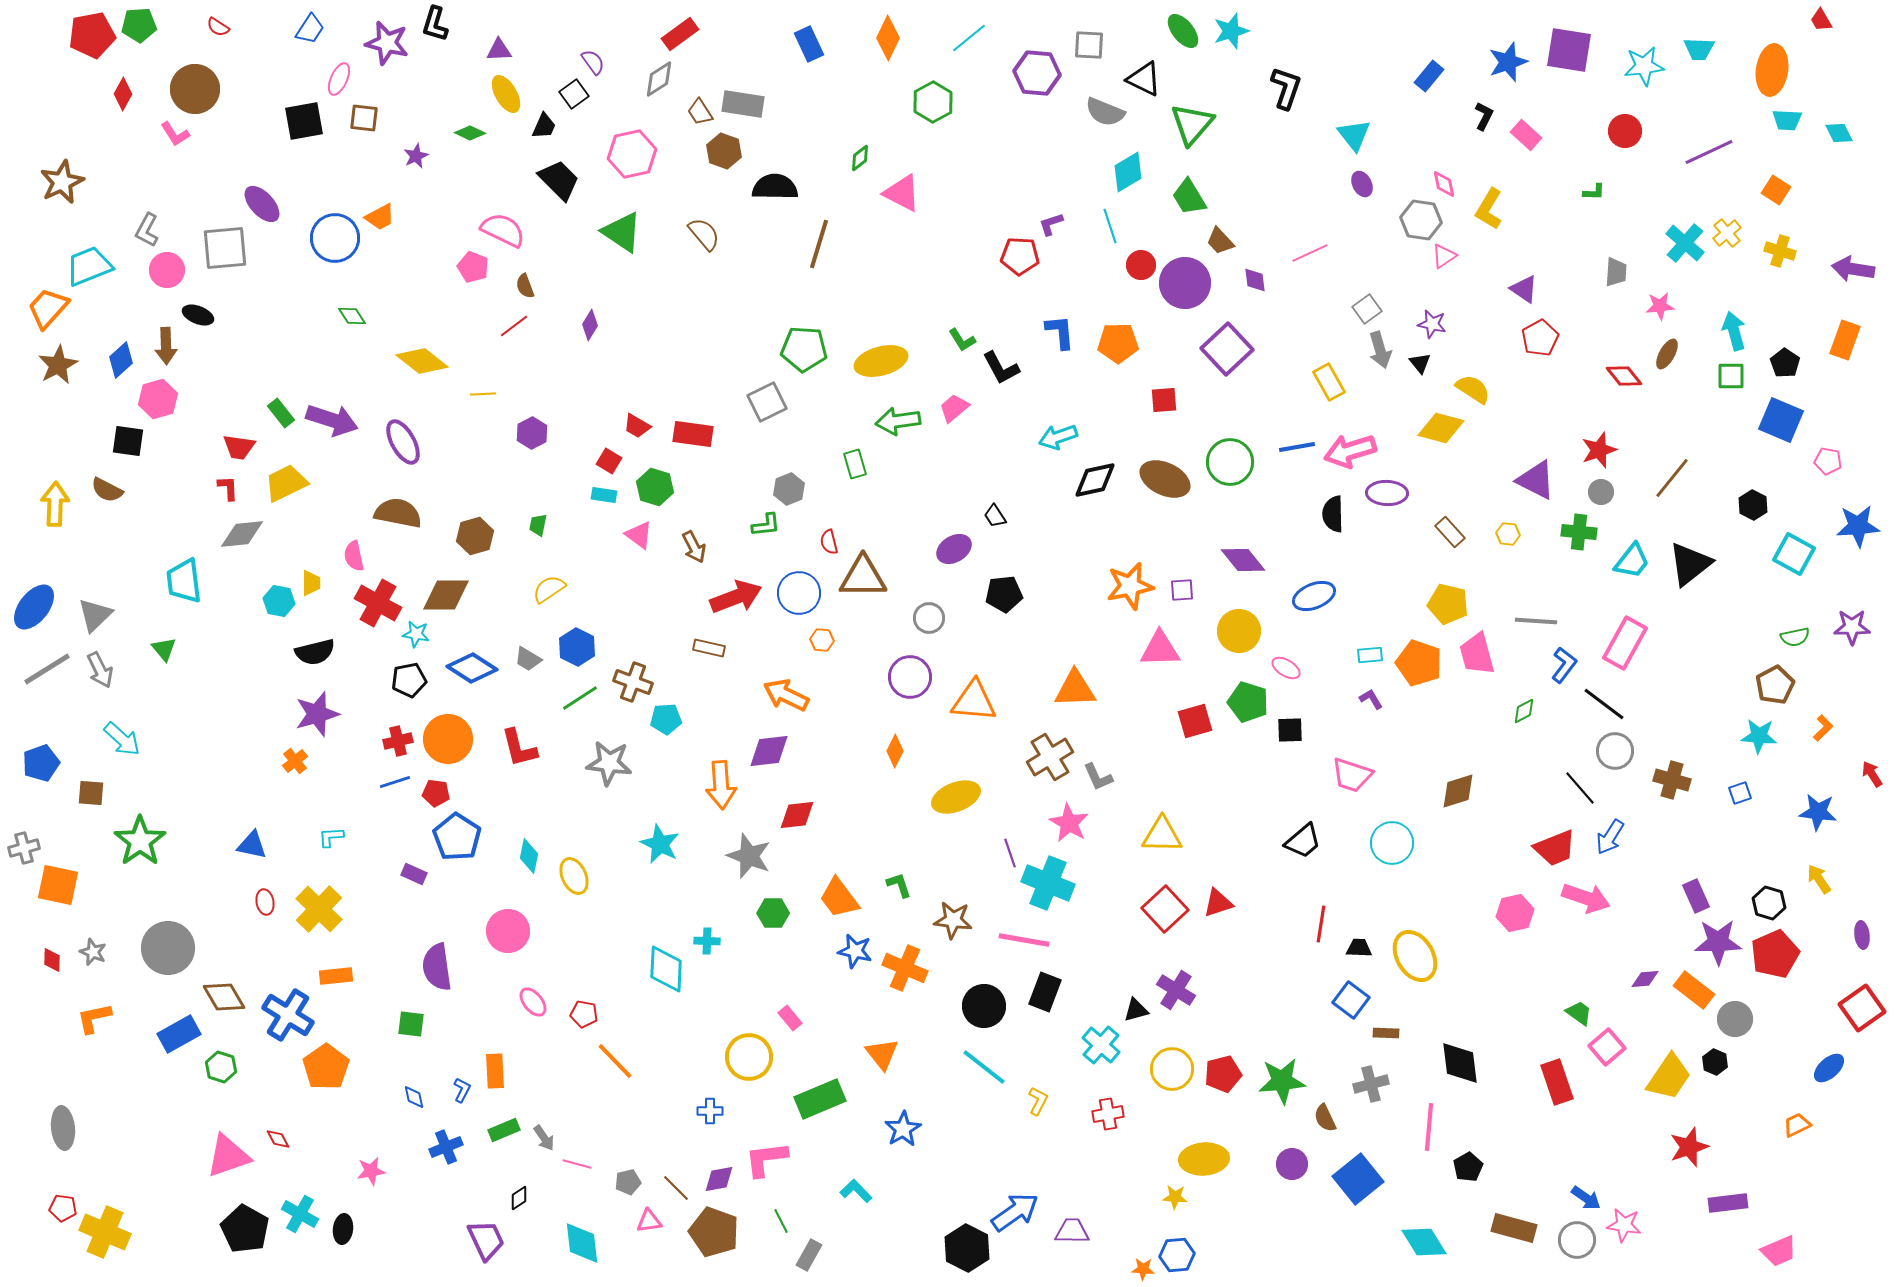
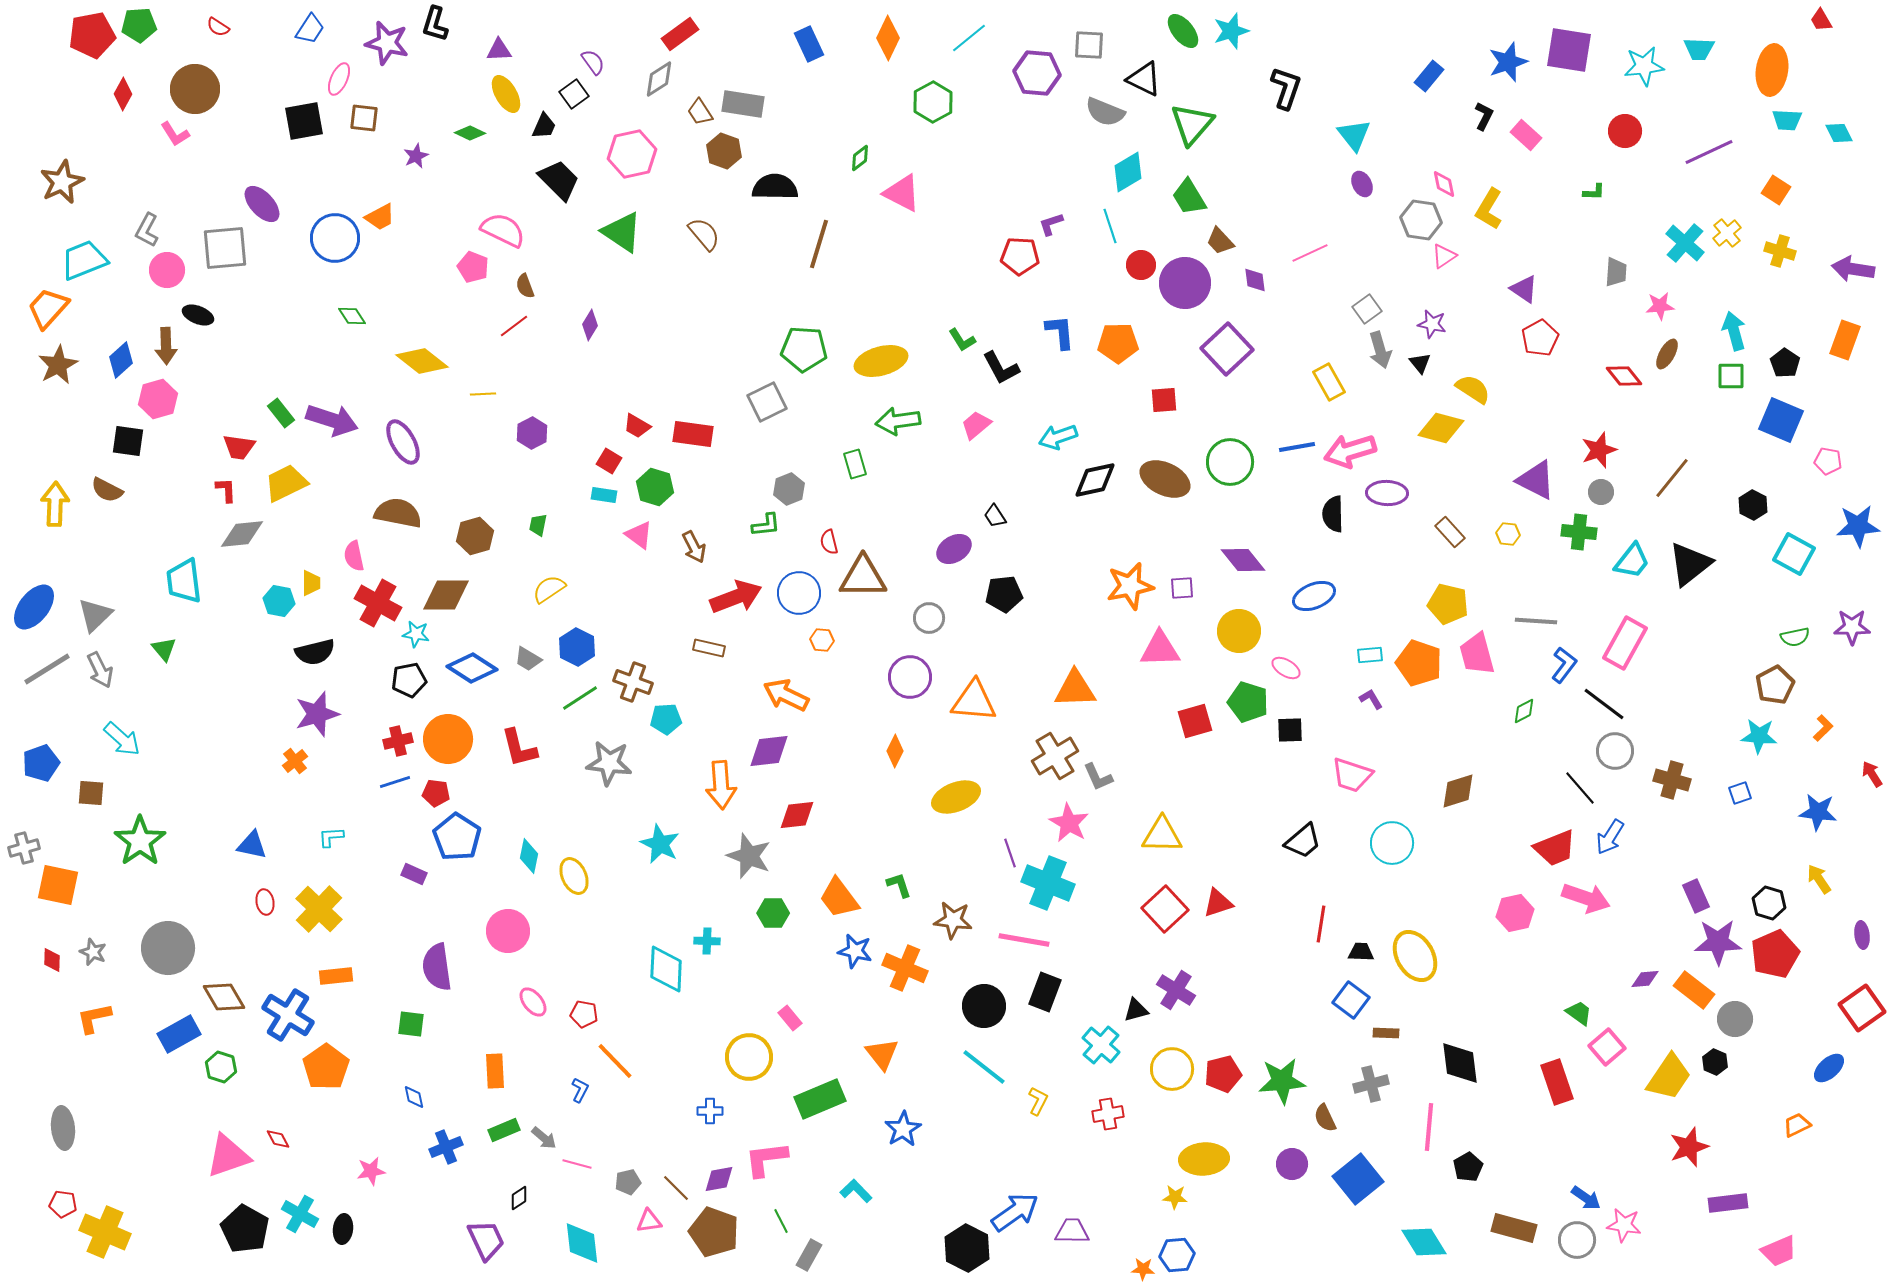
cyan trapezoid at (89, 266): moved 5 px left, 6 px up
pink trapezoid at (954, 408): moved 22 px right, 17 px down
red L-shape at (228, 488): moved 2 px left, 2 px down
purple square at (1182, 590): moved 2 px up
brown cross at (1050, 757): moved 5 px right, 1 px up
black trapezoid at (1359, 948): moved 2 px right, 4 px down
blue L-shape at (462, 1090): moved 118 px right
gray arrow at (544, 1138): rotated 16 degrees counterclockwise
red pentagon at (63, 1208): moved 4 px up
